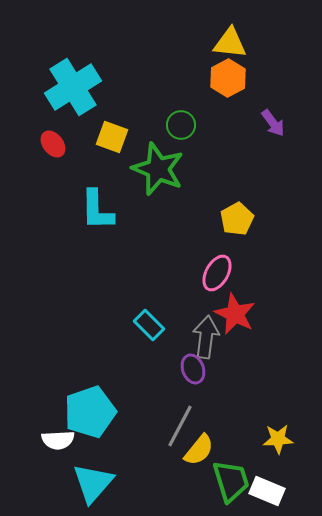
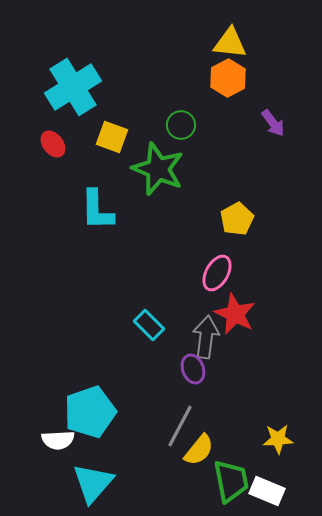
green trapezoid: rotated 6 degrees clockwise
